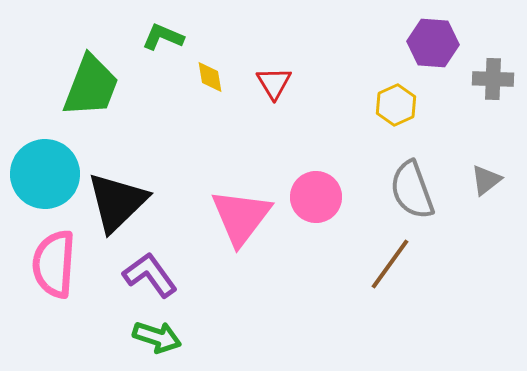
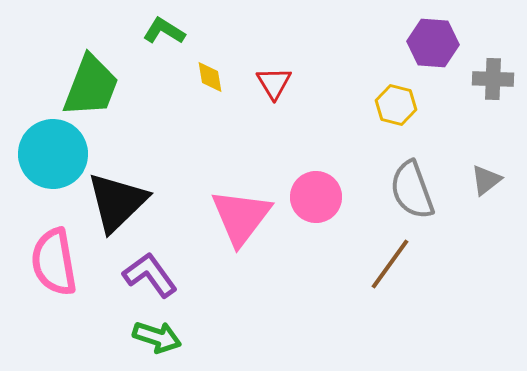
green L-shape: moved 1 px right, 6 px up; rotated 9 degrees clockwise
yellow hexagon: rotated 21 degrees counterclockwise
cyan circle: moved 8 px right, 20 px up
pink semicircle: moved 2 px up; rotated 14 degrees counterclockwise
